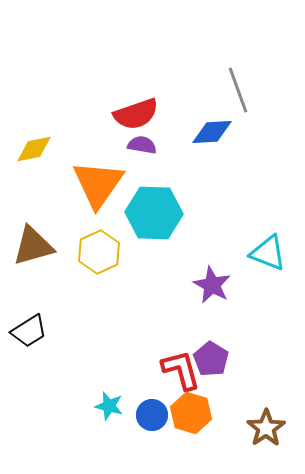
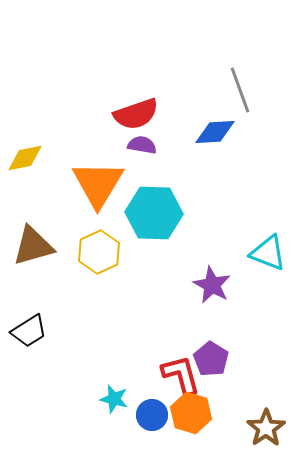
gray line: moved 2 px right
blue diamond: moved 3 px right
yellow diamond: moved 9 px left, 9 px down
orange triangle: rotated 4 degrees counterclockwise
red L-shape: moved 5 px down
cyan star: moved 5 px right, 7 px up
